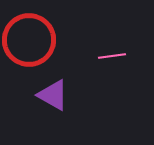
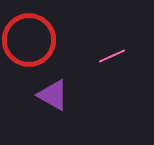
pink line: rotated 16 degrees counterclockwise
